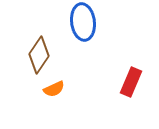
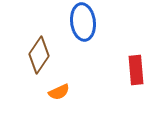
red rectangle: moved 5 px right, 12 px up; rotated 28 degrees counterclockwise
orange semicircle: moved 5 px right, 3 px down
